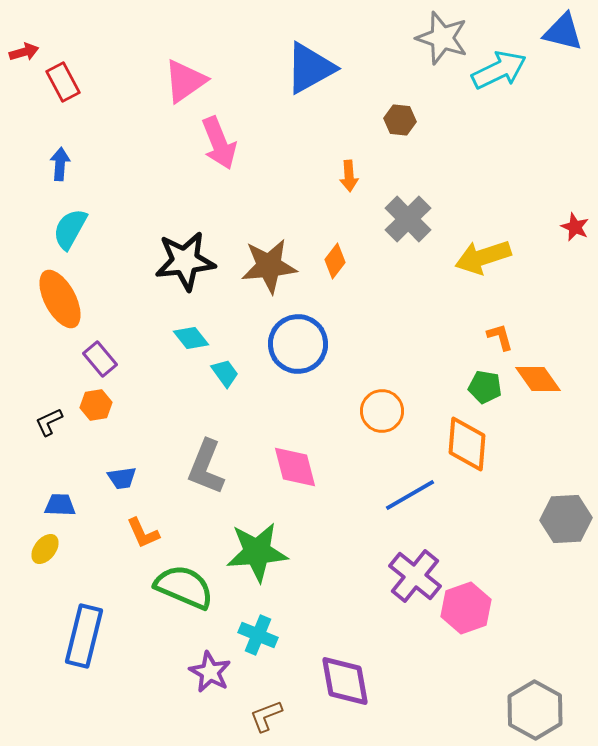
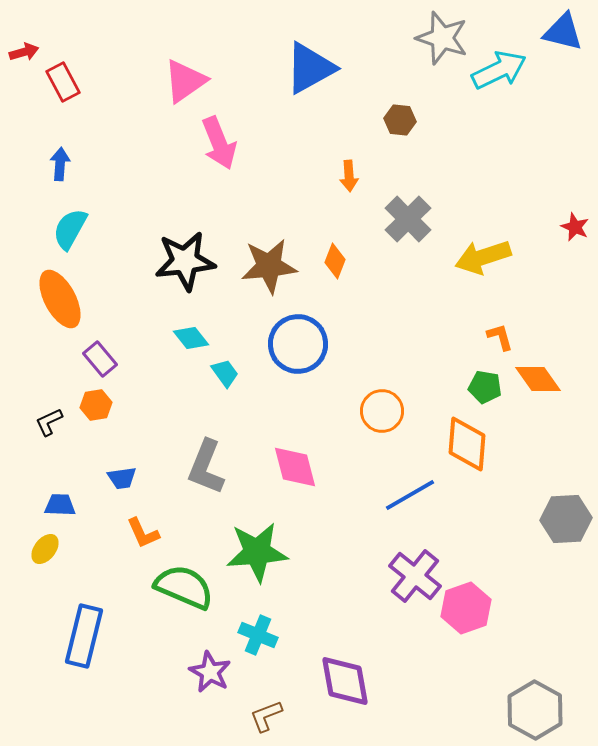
orange diamond at (335, 261): rotated 16 degrees counterclockwise
